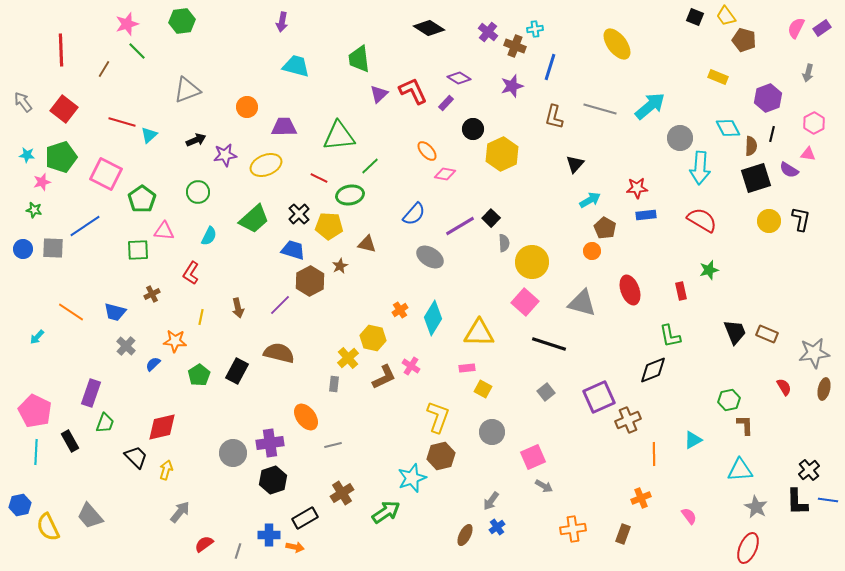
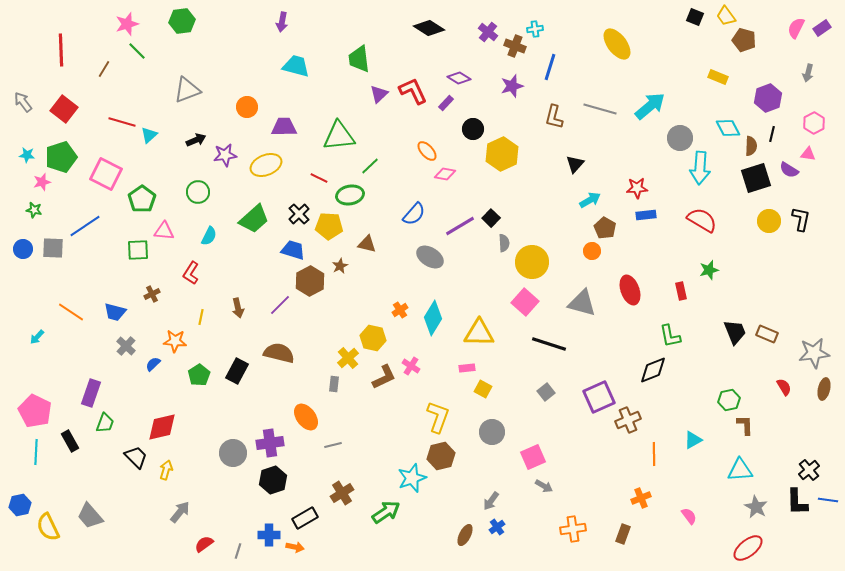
red ellipse at (748, 548): rotated 28 degrees clockwise
